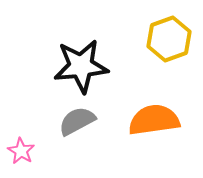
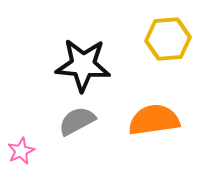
yellow hexagon: moved 1 px left; rotated 15 degrees clockwise
black star: moved 2 px right, 1 px up; rotated 10 degrees clockwise
pink star: rotated 16 degrees clockwise
